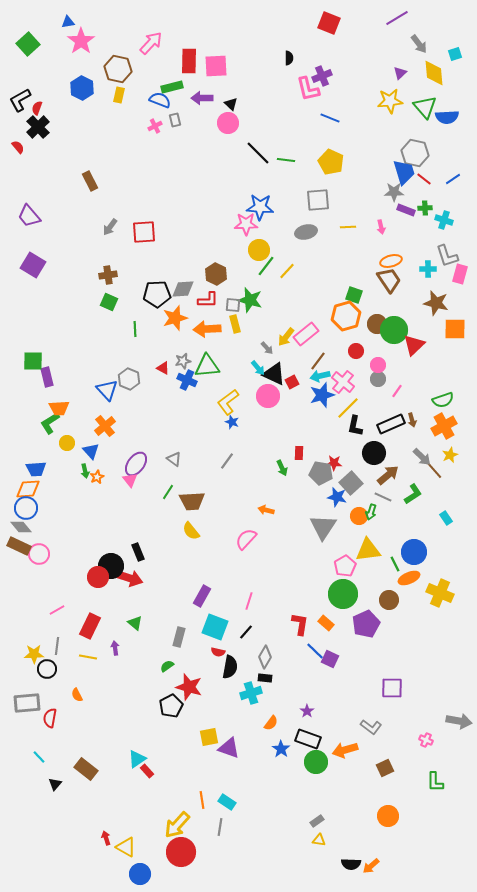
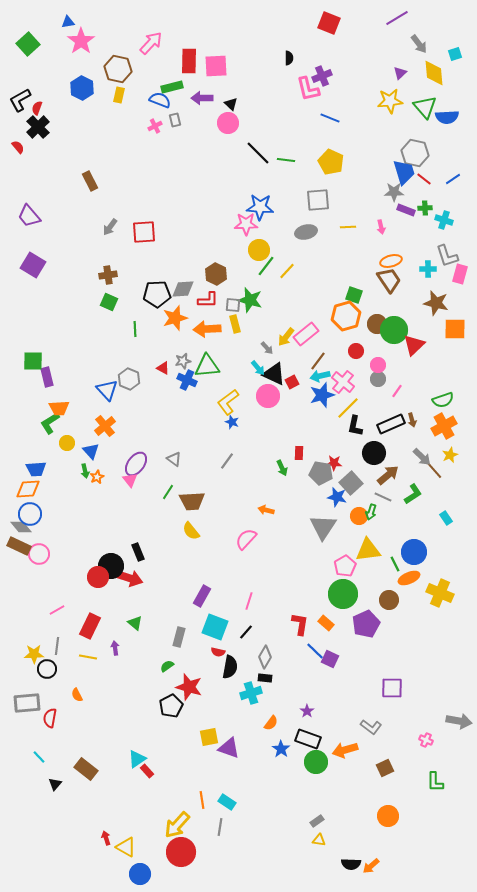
blue circle at (26, 508): moved 4 px right, 6 px down
